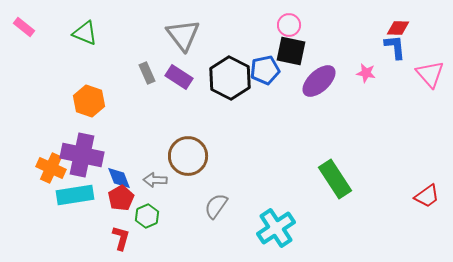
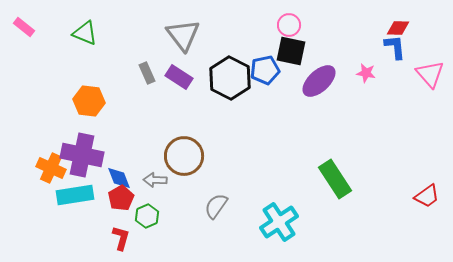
orange hexagon: rotated 12 degrees counterclockwise
brown circle: moved 4 px left
cyan cross: moved 3 px right, 6 px up
